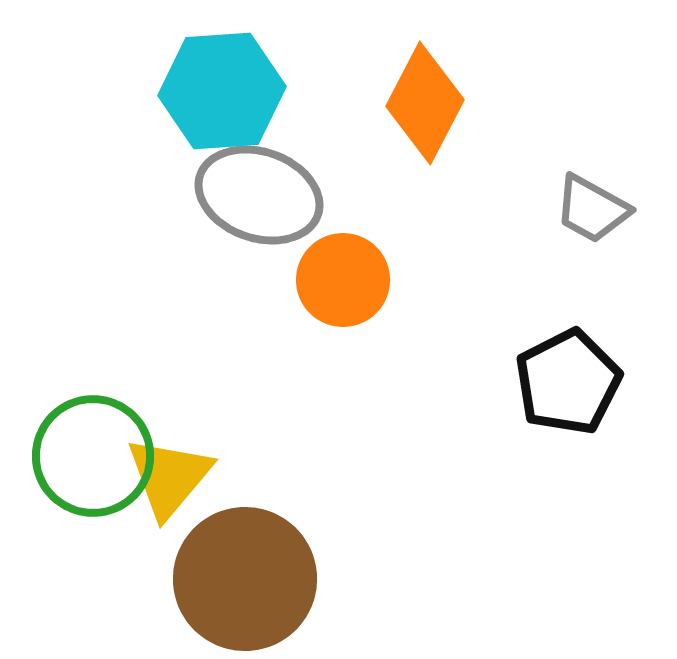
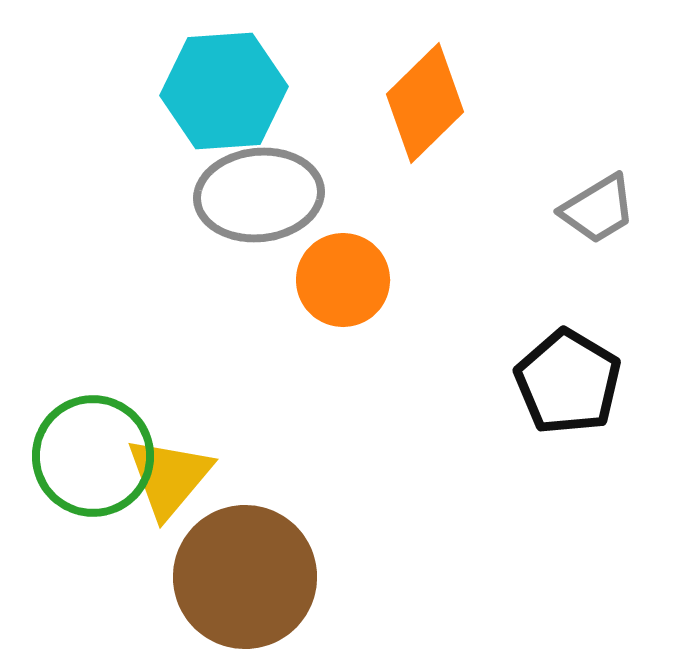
cyan hexagon: moved 2 px right
orange diamond: rotated 18 degrees clockwise
gray ellipse: rotated 25 degrees counterclockwise
gray trapezoid: moved 6 px right; rotated 60 degrees counterclockwise
black pentagon: rotated 14 degrees counterclockwise
brown circle: moved 2 px up
